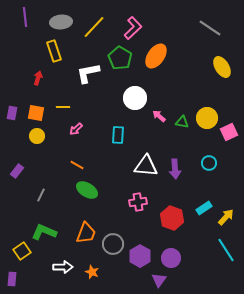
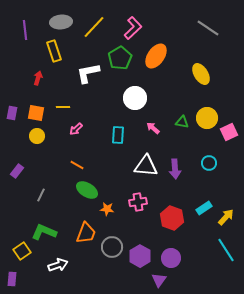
purple line at (25, 17): moved 13 px down
gray line at (210, 28): moved 2 px left
green pentagon at (120, 58): rotated 10 degrees clockwise
yellow ellipse at (222, 67): moved 21 px left, 7 px down
pink arrow at (159, 116): moved 6 px left, 12 px down
gray circle at (113, 244): moved 1 px left, 3 px down
white arrow at (63, 267): moved 5 px left, 2 px up; rotated 18 degrees counterclockwise
orange star at (92, 272): moved 15 px right, 63 px up; rotated 16 degrees counterclockwise
